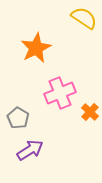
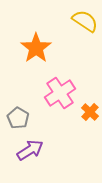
yellow semicircle: moved 1 px right, 3 px down
orange star: rotated 8 degrees counterclockwise
pink cross: rotated 12 degrees counterclockwise
